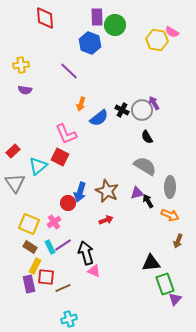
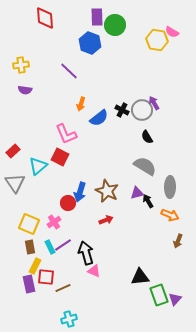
brown rectangle at (30, 247): rotated 48 degrees clockwise
black triangle at (151, 263): moved 11 px left, 14 px down
green rectangle at (165, 284): moved 6 px left, 11 px down
